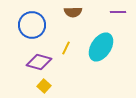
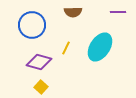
cyan ellipse: moved 1 px left
yellow square: moved 3 px left, 1 px down
